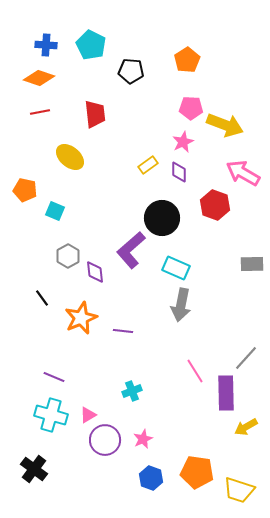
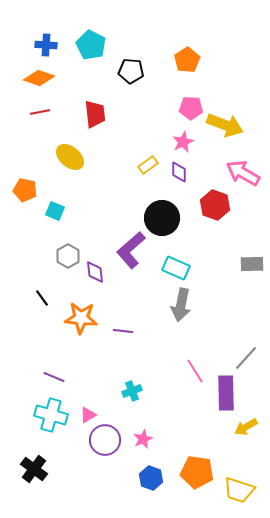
orange star at (81, 318): rotated 28 degrees clockwise
